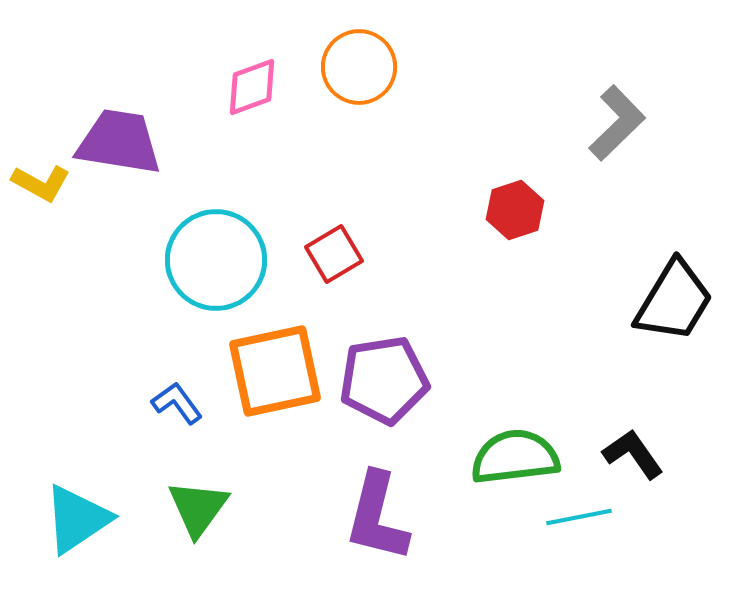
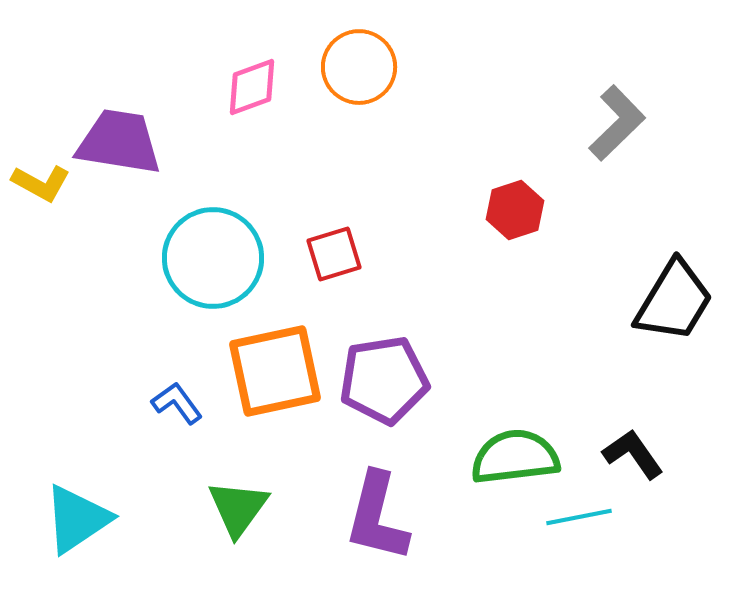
red square: rotated 14 degrees clockwise
cyan circle: moved 3 px left, 2 px up
green triangle: moved 40 px right
